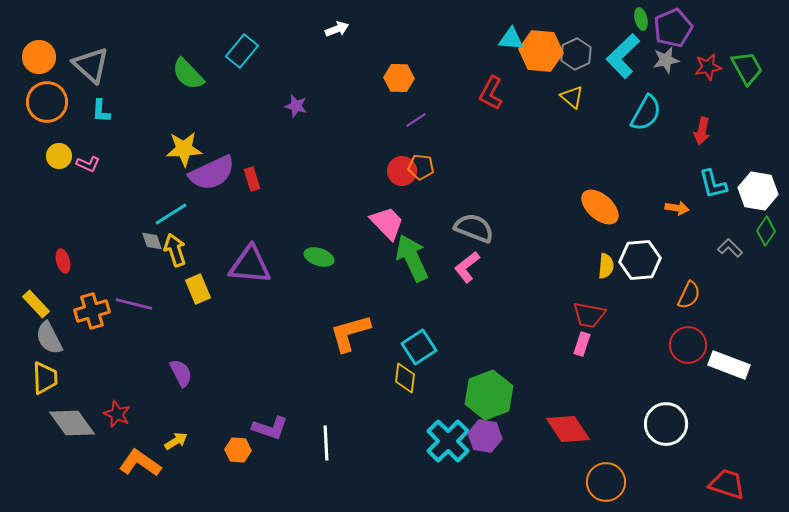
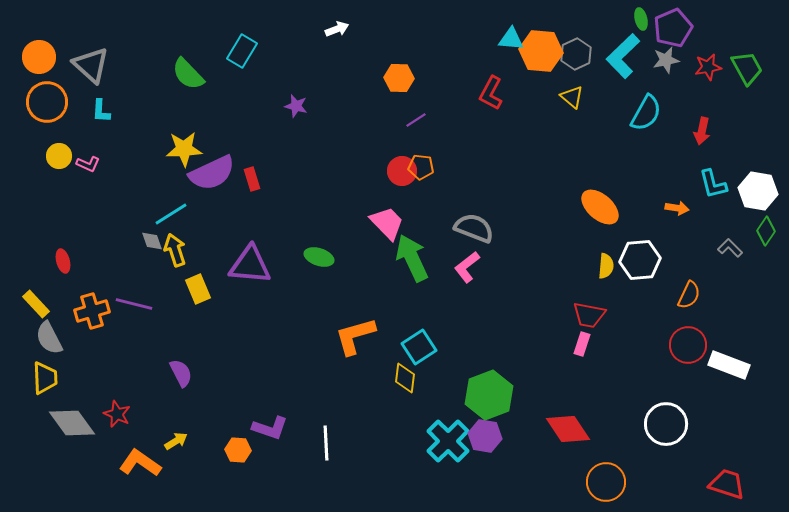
cyan rectangle at (242, 51): rotated 8 degrees counterclockwise
orange L-shape at (350, 333): moved 5 px right, 3 px down
